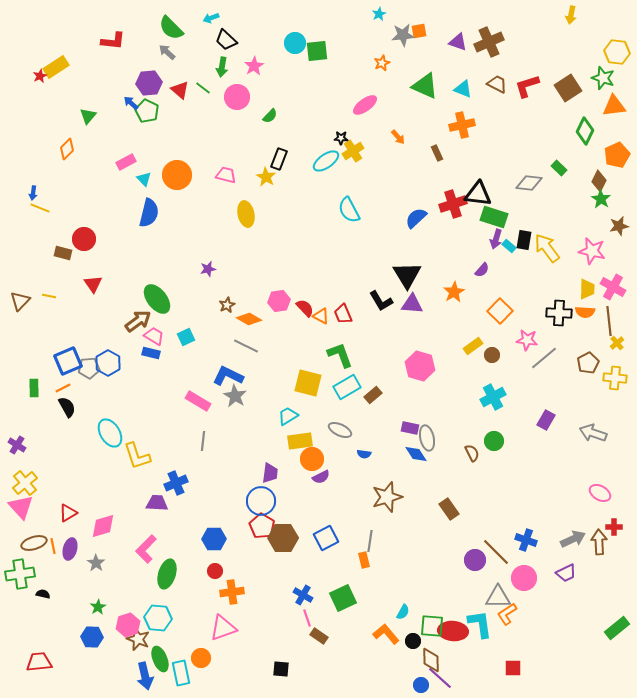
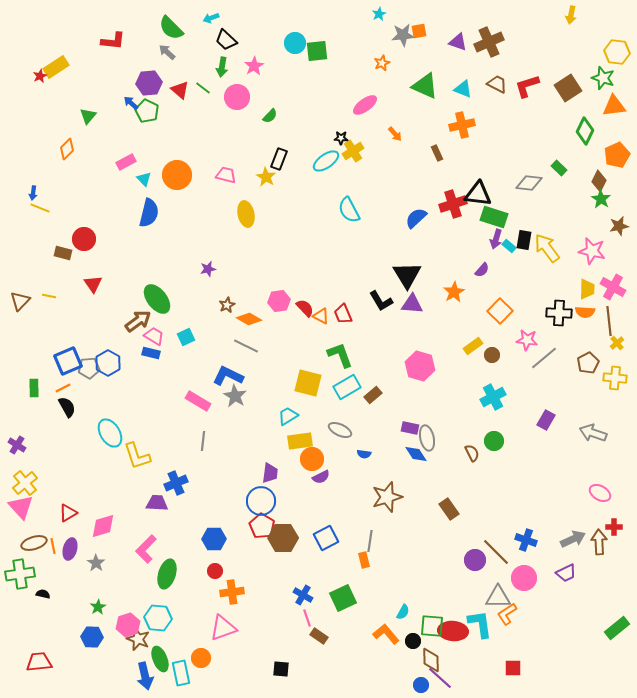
orange arrow at (398, 137): moved 3 px left, 3 px up
